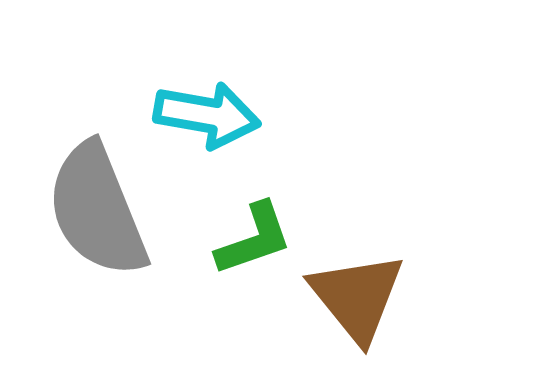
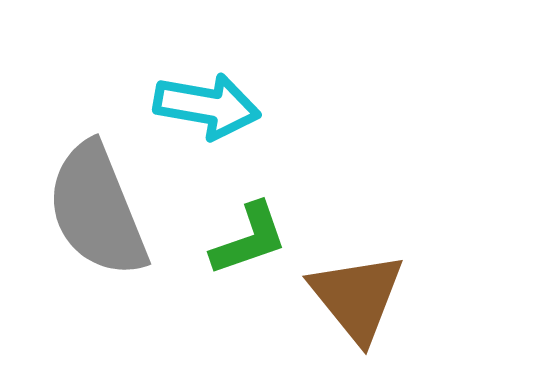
cyan arrow: moved 9 px up
green L-shape: moved 5 px left
